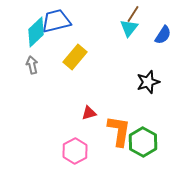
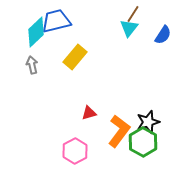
black star: moved 40 px down
orange L-shape: rotated 28 degrees clockwise
